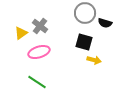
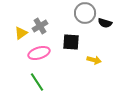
gray cross: rotated 21 degrees clockwise
black square: moved 13 px left; rotated 12 degrees counterclockwise
pink ellipse: moved 1 px down
green line: rotated 24 degrees clockwise
